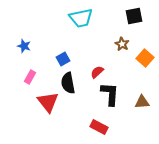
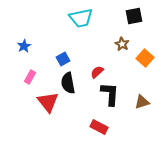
blue star: rotated 24 degrees clockwise
brown triangle: rotated 14 degrees counterclockwise
